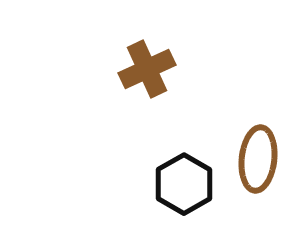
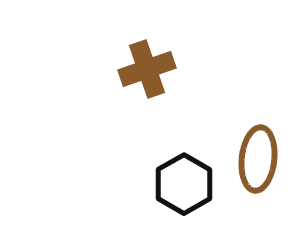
brown cross: rotated 6 degrees clockwise
